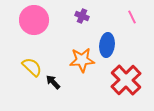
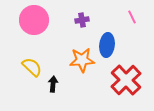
purple cross: moved 4 px down; rotated 32 degrees counterclockwise
black arrow: moved 2 px down; rotated 49 degrees clockwise
